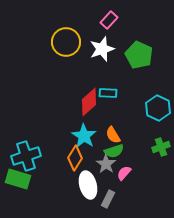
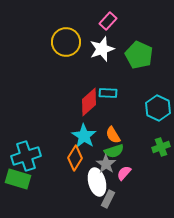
pink rectangle: moved 1 px left, 1 px down
white ellipse: moved 9 px right, 3 px up
